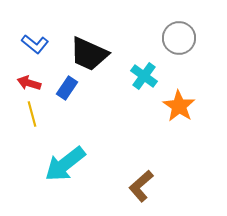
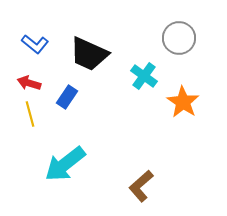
blue rectangle: moved 9 px down
orange star: moved 4 px right, 4 px up
yellow line: moved 2 px left
